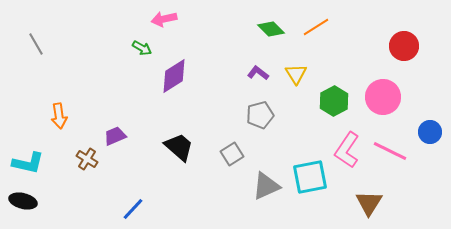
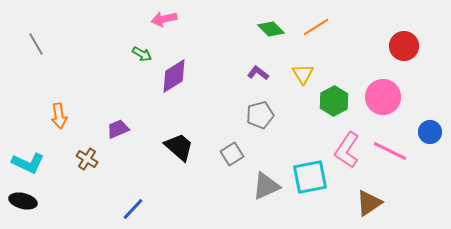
green arrow: moved 6 px down
yellow triangle: moved 7 px right
purple trapezoid: moved 3 px right, 7 px up
cyan L-shape: rotated 12 degrees clockwise
brown triangle: rotated 24 degrees clockwise
